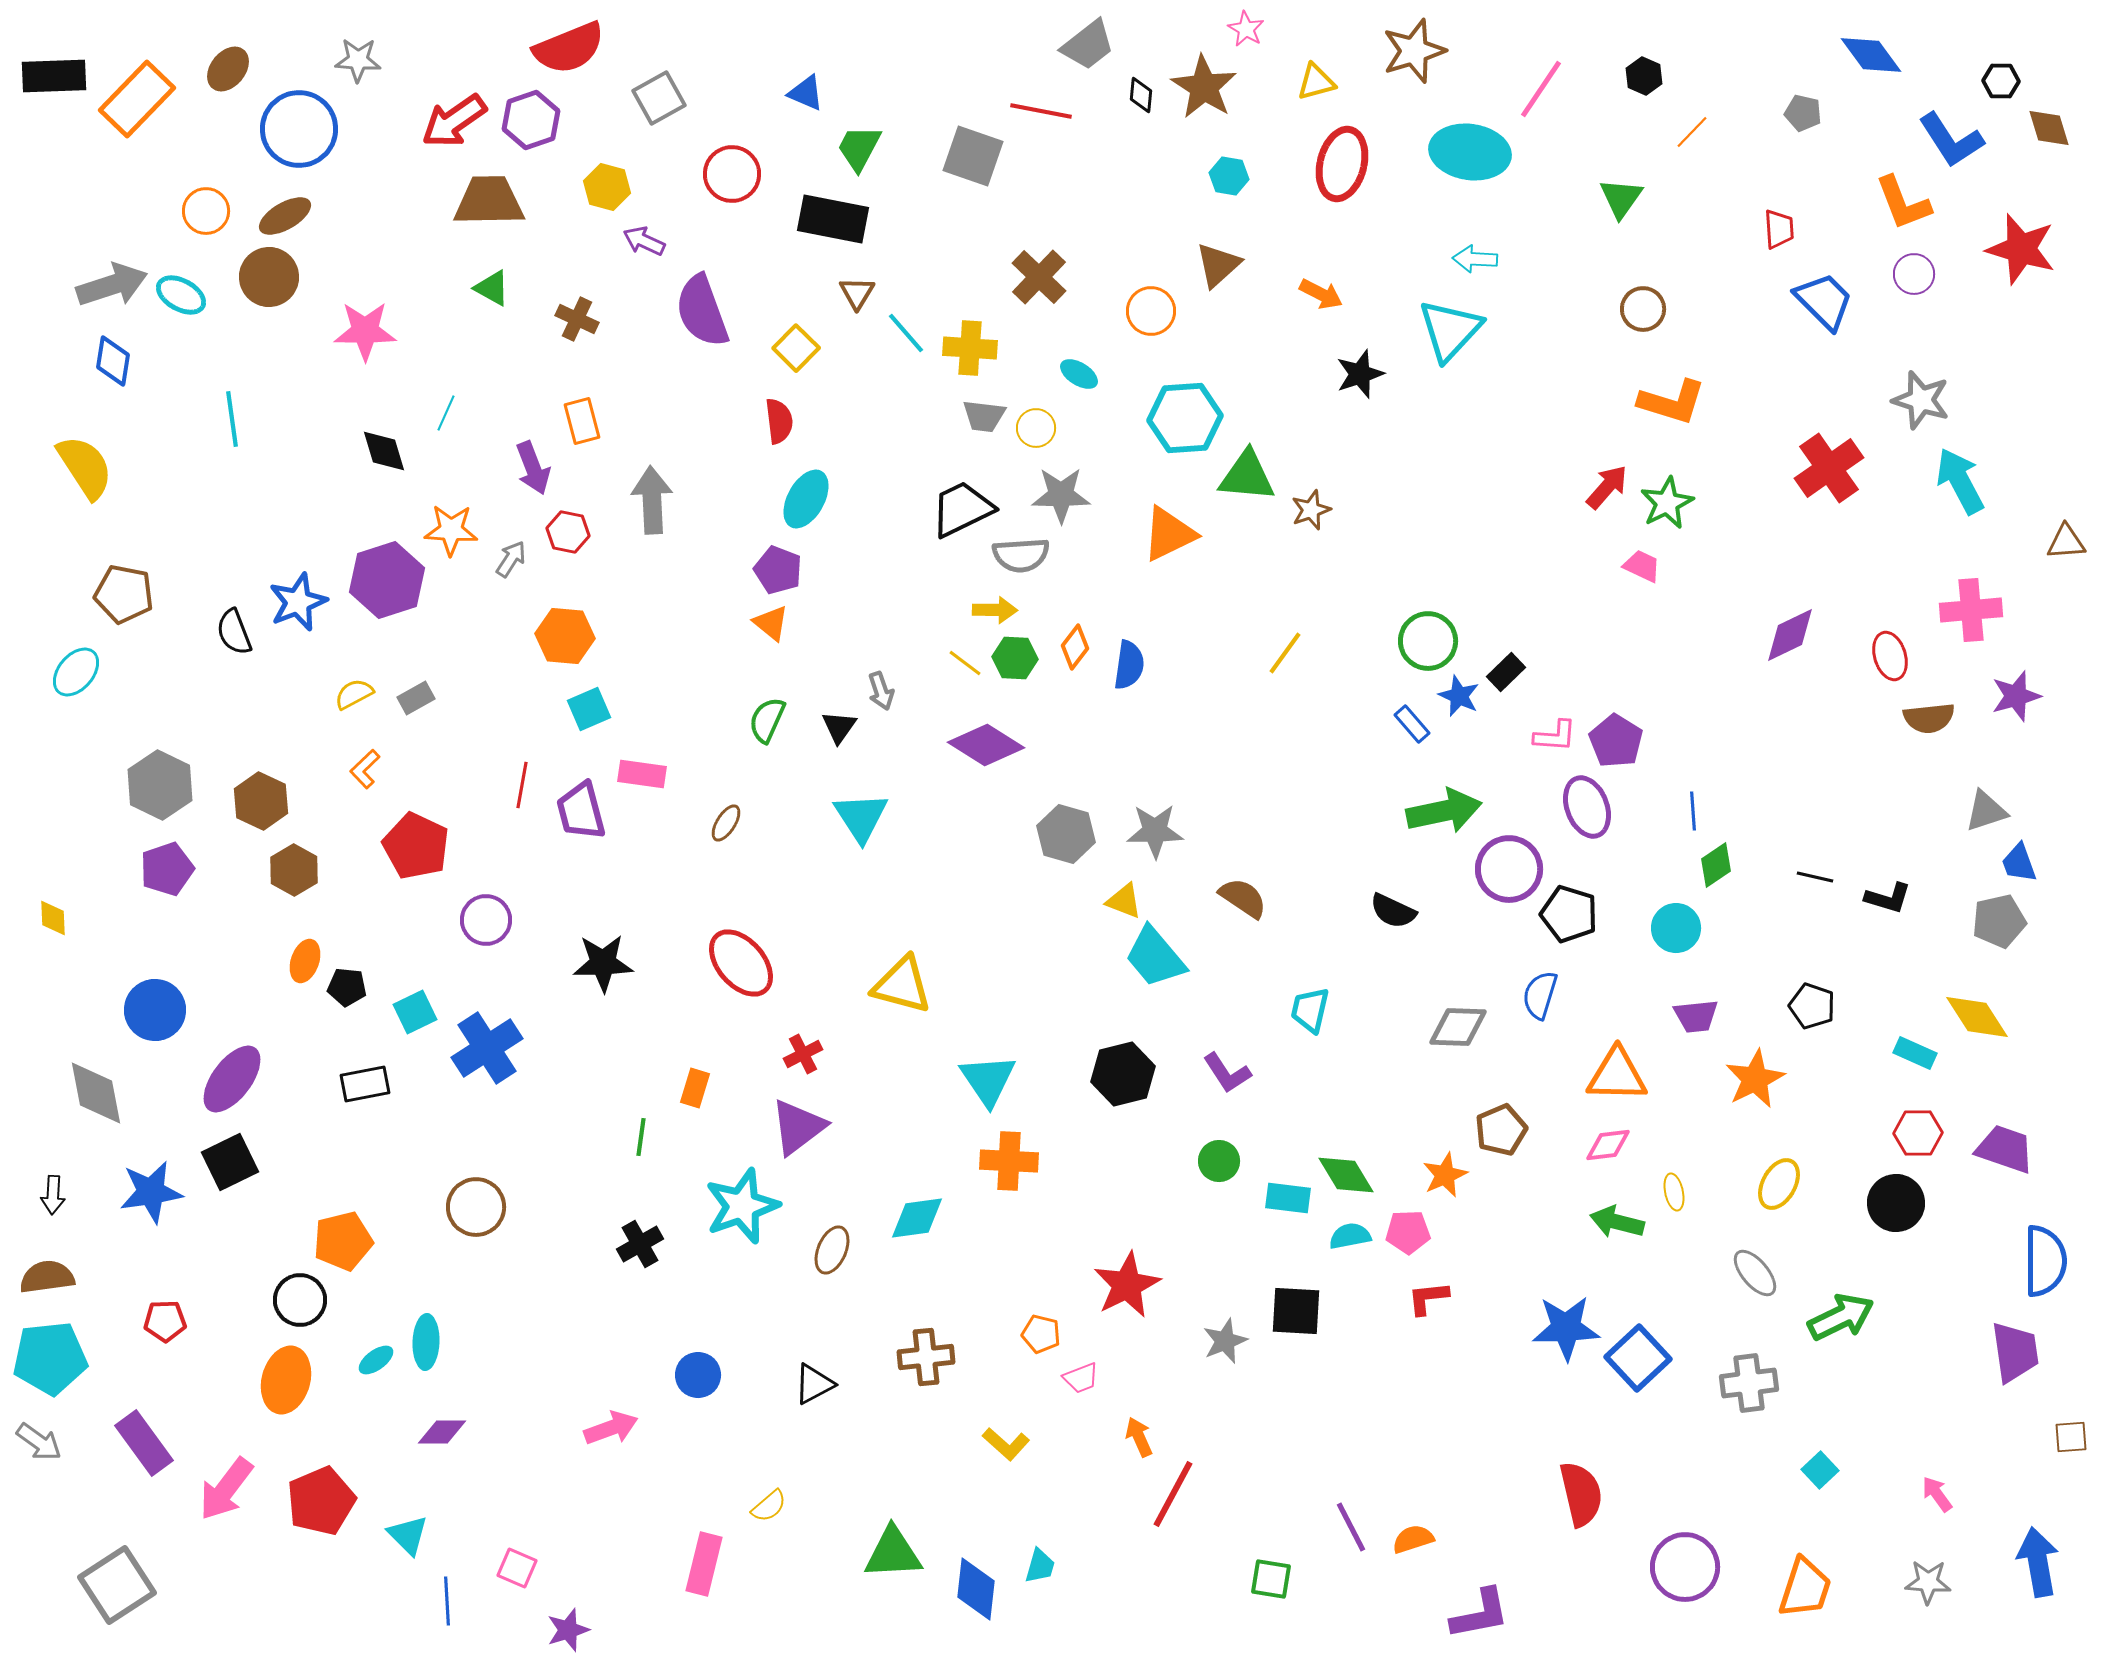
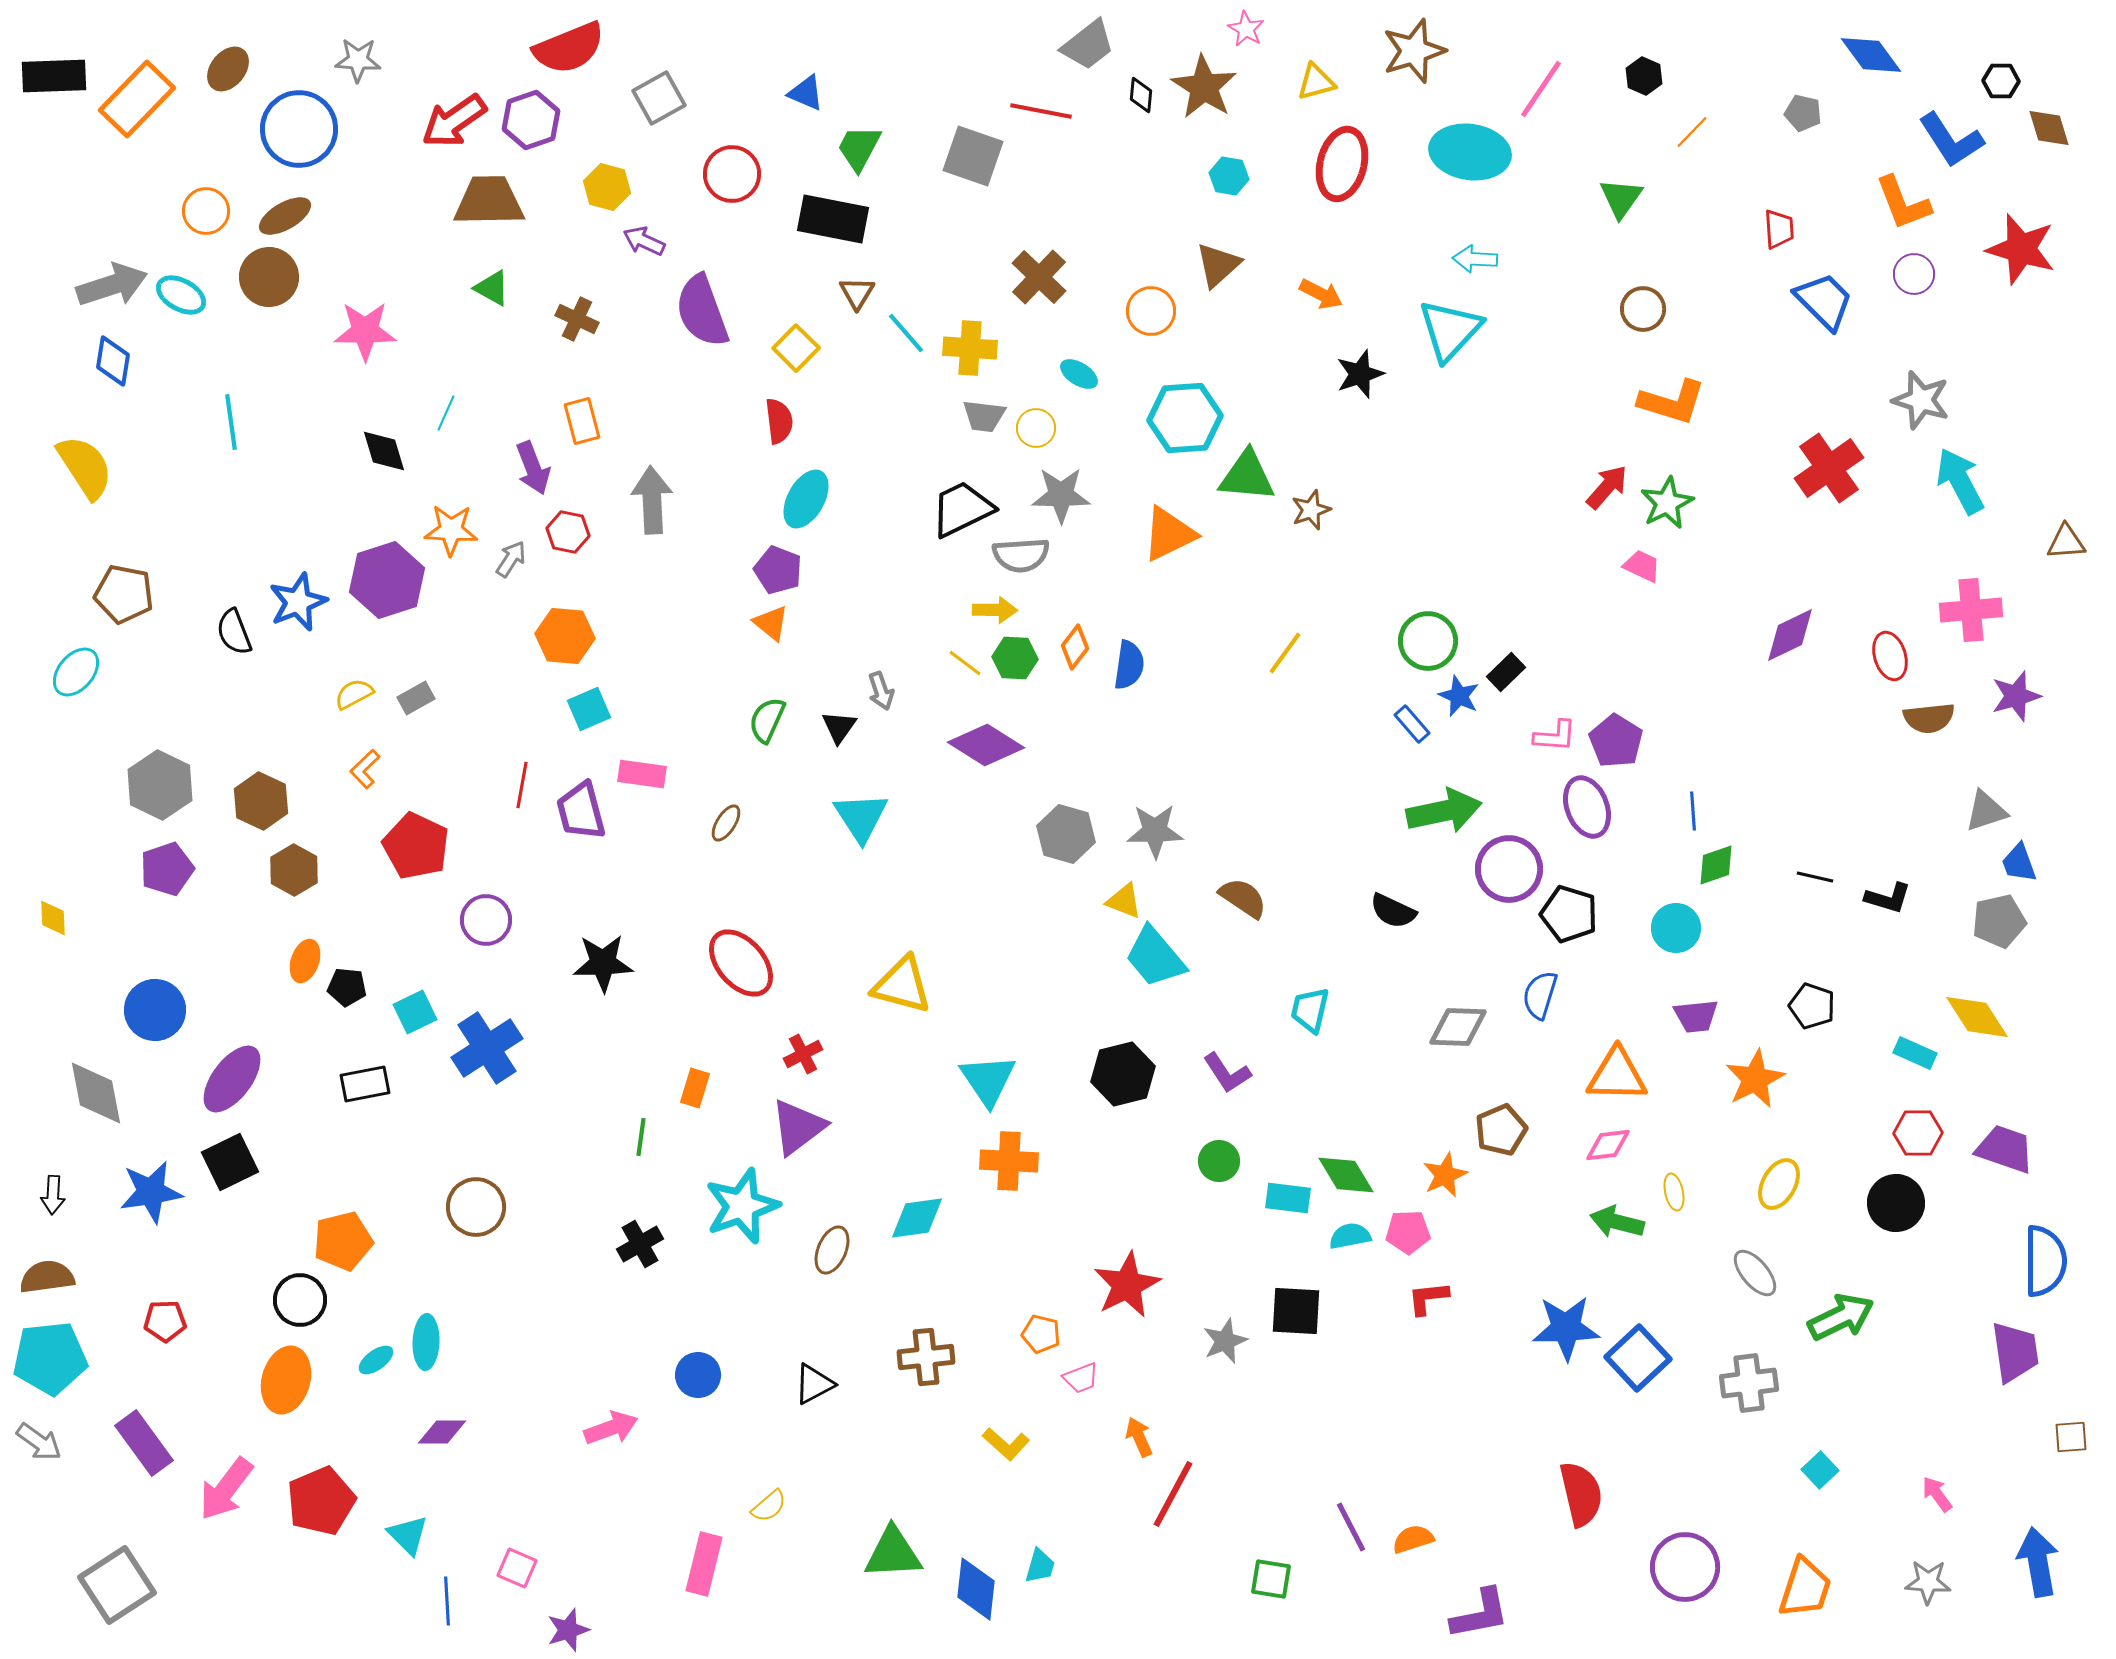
cyan line at (232, 419): moved 1 px left, 3 px down
green diamond at (1716, 865): rotated 15 degrees clockwise
